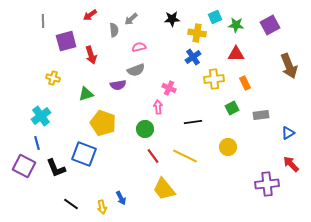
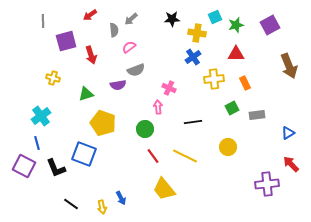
green star at (236, 25): rotated 21 degrees counterclockwise
pink semicircle at (139, 47): moved 10 px left; rotated 24 degrees counterclockwise
gray rectangle at (261, 115): moved 4 px left
